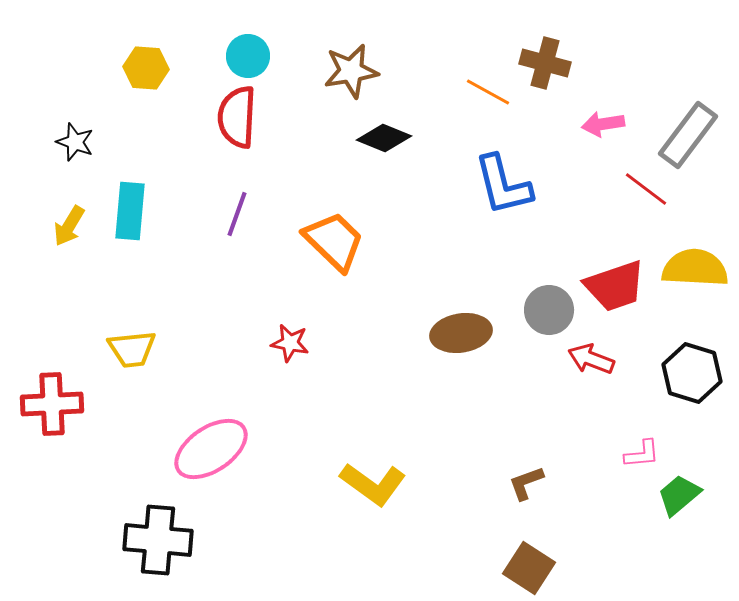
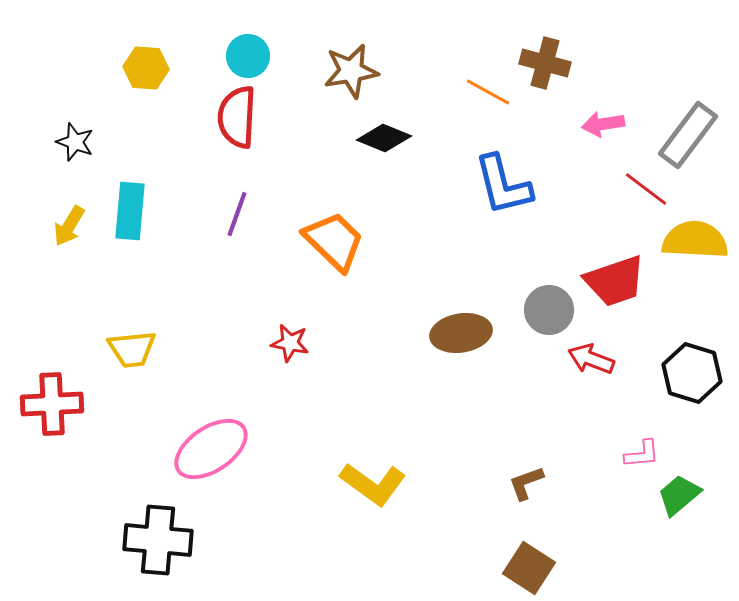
yellow semicircle: moved 28 px up
red trapezoid: moved 5 px up
